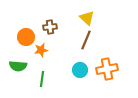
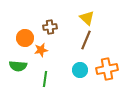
orange circle: moved 1 px left, 1 px down
green line: moved 3 px right
